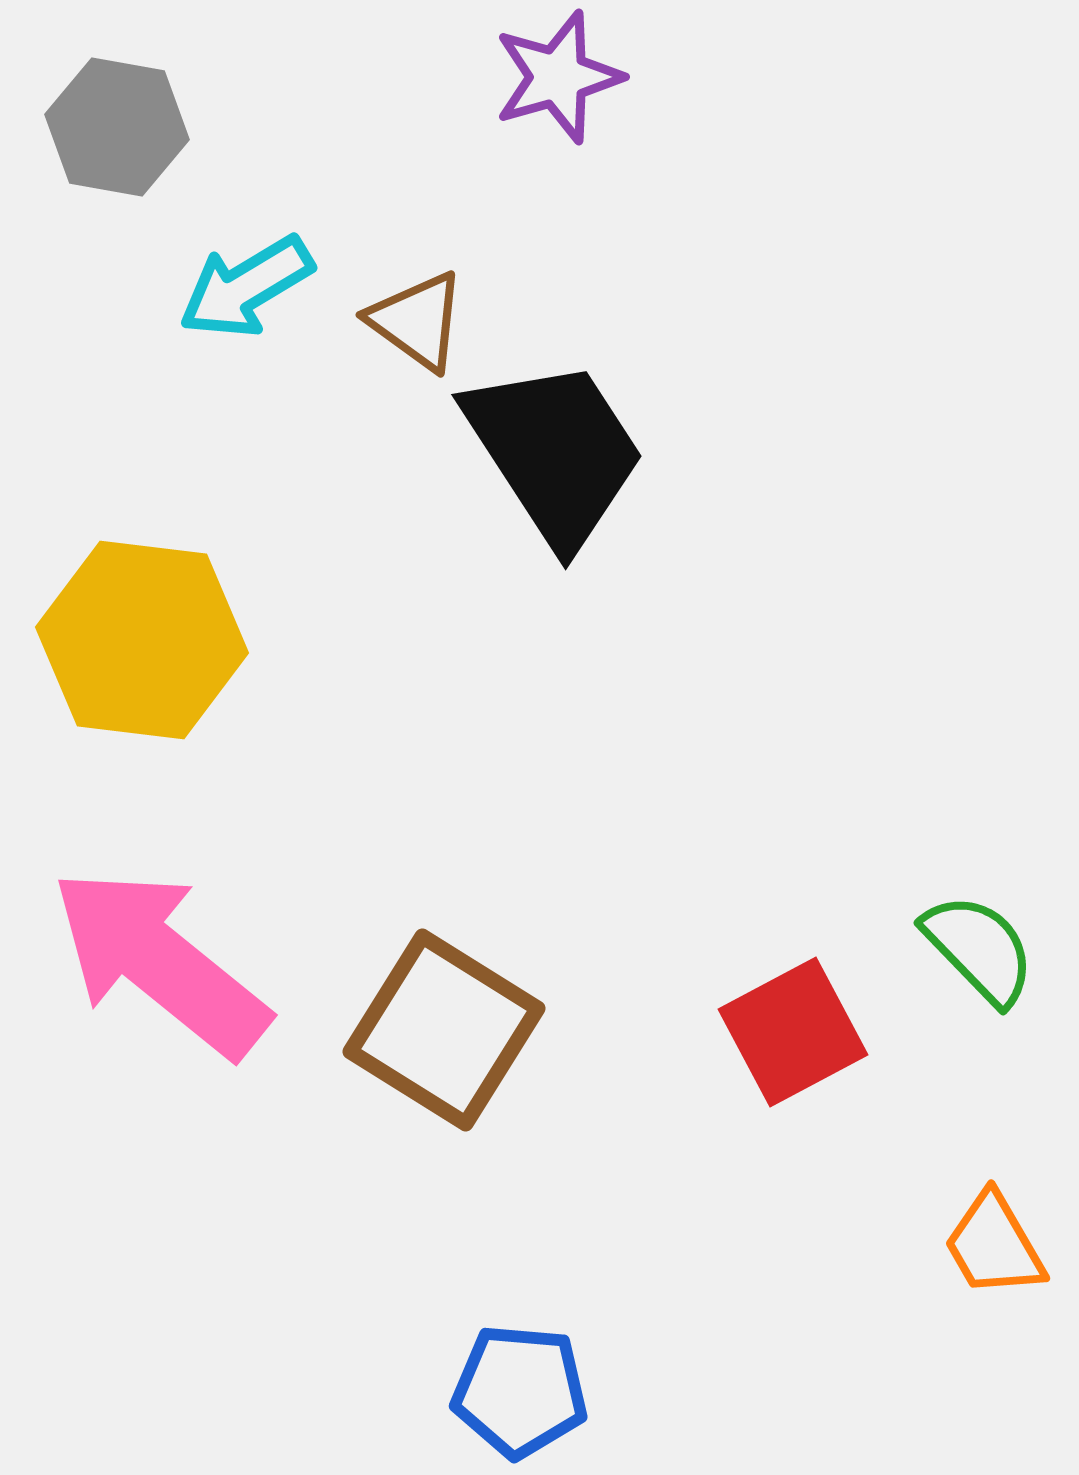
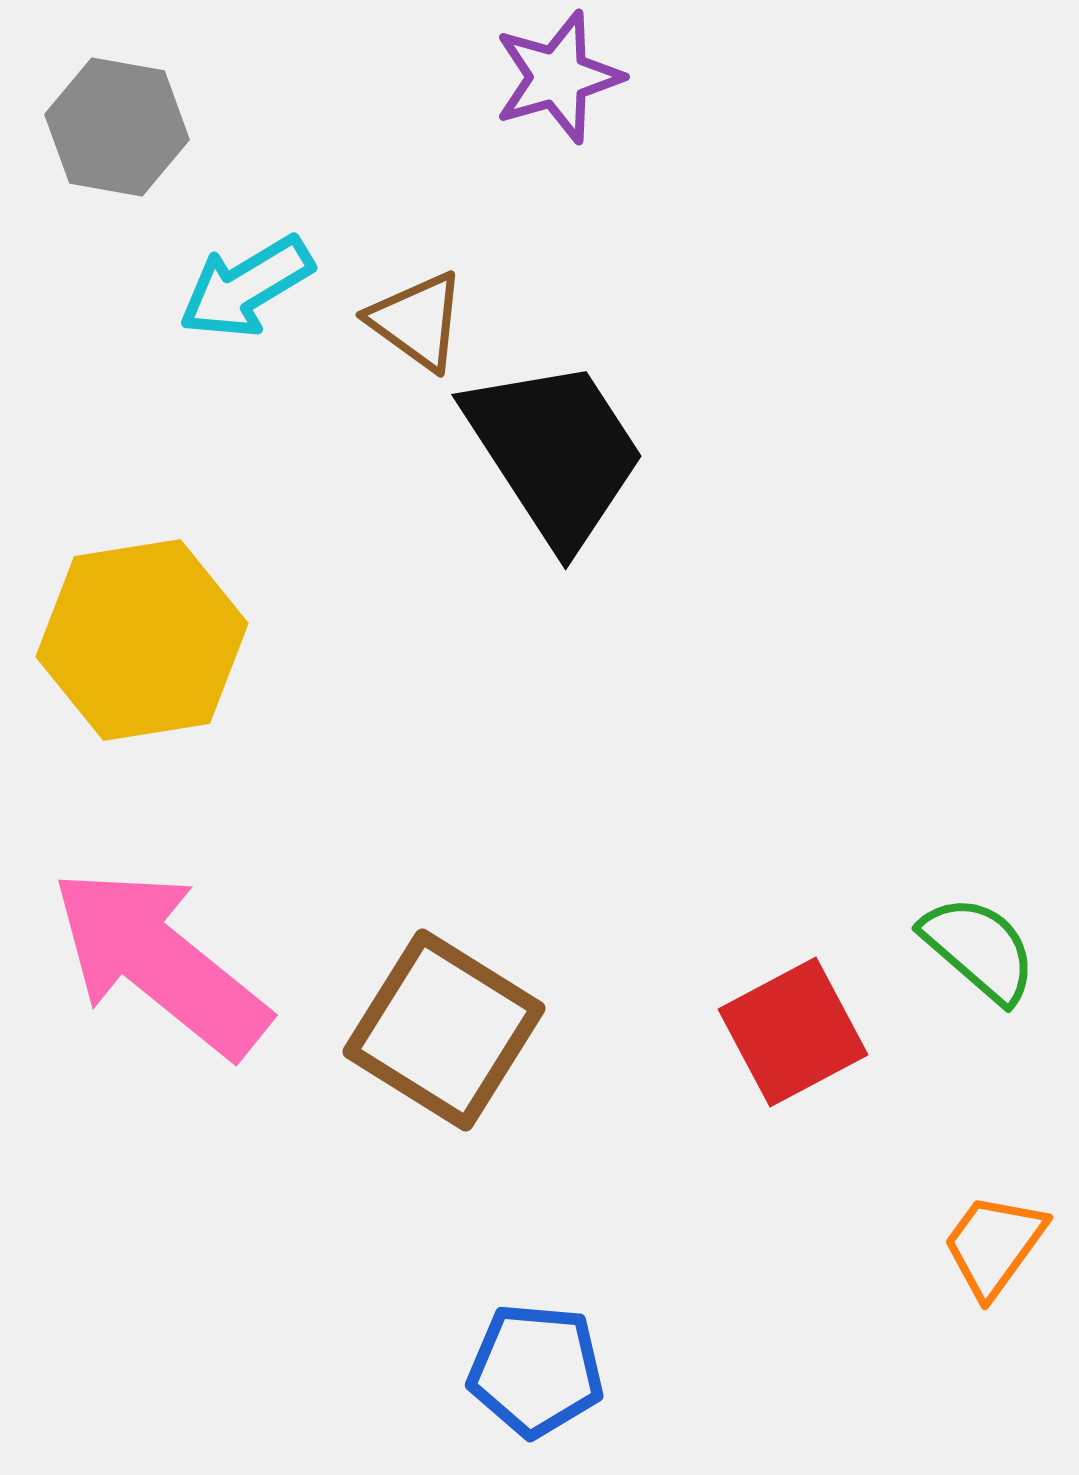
yellow hexagon: rotated 16 degrees counterclockwise
green semicircle: rotated 5 degrees counterclockwise
orange trapezoid: rotated 66 degrees clockwise
blue pentagon: moved 16 px right, 21 px up
